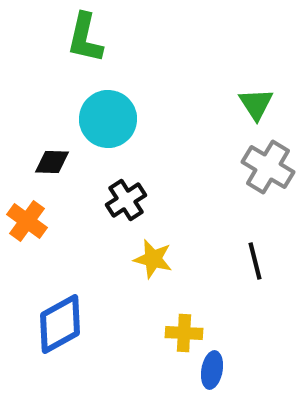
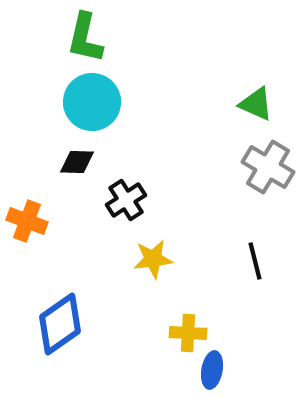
green triangle: rotated 33 degrees counterclockwise
cyan circle: moved 16 px left, 17 px up
black diamond: moved 25 px right
orange cross: rotated 15 degrees counterclockwise
yellow star: rotated 21 degrees counterclockwise
blue diamond: rotated 6 degrees counterclockwise
yellow cross: moved 4 px right
